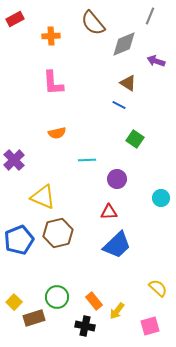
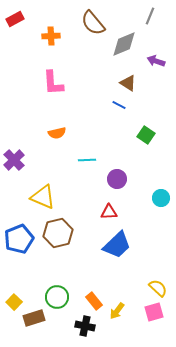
green square: moved 11 px right, 4 px up
blue pentagon: moved 1 px up
pink square: moved 4 px right, 14 px up
